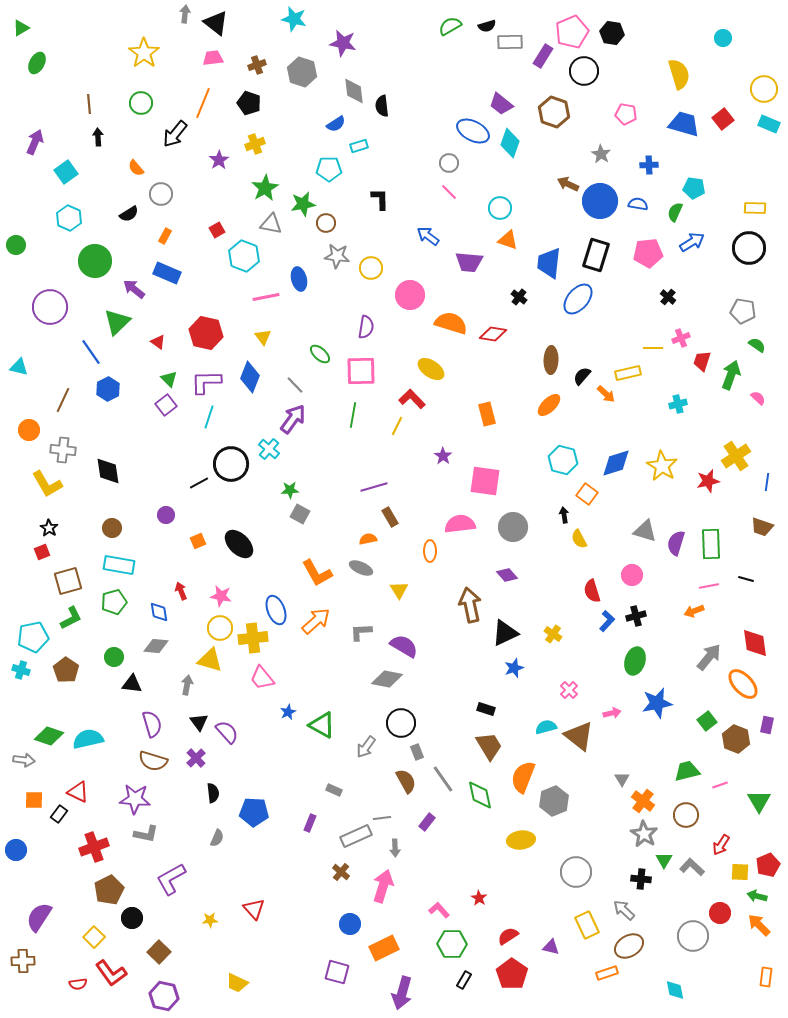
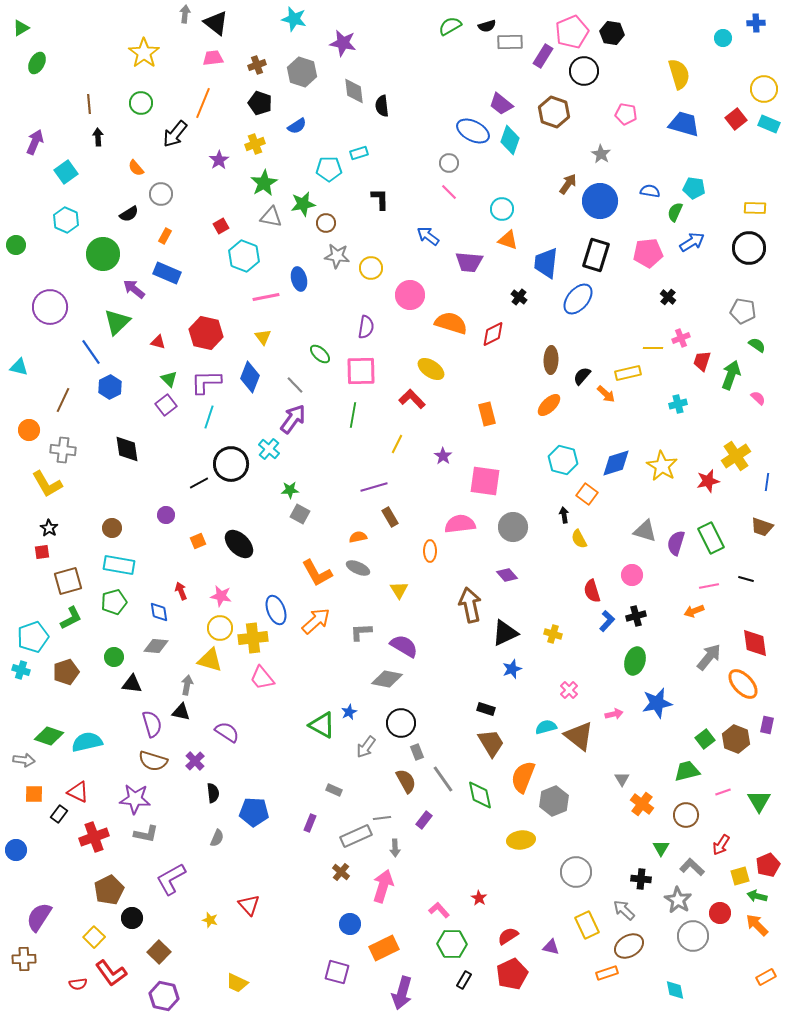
black pentagon at (249, 103): moved 11 px right
red square at (723, 119): moved 13 px right
blue semicircle at (336, 124): moved 39 px left, 2 px down
cyan diamond at (510, 143): moved 3 px up
cyan rectangle at (359, 146): moved 7 px down
blue cross at (649, 165): moved 107 px right, 142 px up
brown arrow at (568, 184): rotated 100 degrees clockwise
green star at (265, 188): moved 1 px left, 5 px up
blue semicircle at (638, 204): moved 12 px right, 13 px up
cyan circle at (500, 208): moved 2 px right, 1 px down
cyan hexagon at (69, 218): moved 3 px left, 2 px down
gray triangle at (271, 224): moved 7 px up
red square at (217, 230): moved 4 px right, 4 px up
green circle at (95, 261): moved 8 px right, 7 px up
blue trapezoid at (549, 263): moved 3 px left
red diamond at (493, 334): rotated 36 degrees counterclockwise
red triangle at (158, 342): rotated 21 degrees counterclockwise
blue hexagon at (108, 389): moved 2 px right, 2 px up
yellow line at (397, 426): moved 18 px down
black diamond at (108, 471): moved 19 px right, 22 px up
orange semicircle at (368, 539): moved 10 px left, 2 px up
green rectangle at (711, 544): moved 6 px up; rotated 24 degrees counterclockwise
red square at (42, 552): rotated 14 degrees clockwise
gray ellipse at (361, 568): moved 3 px left
yellow cross at (553, 634): rotated 18 degrees counterclockwise
cyan pentagon at (33, 637): rotated 8 degrees counterclockwise
blue star at (514, 668): moved 2 px left, 1 px down
brown pentagon at (66, 670): moved 2 px down; rotated 20 degrees clockwise
blue star at (288, 712): moved 61 px right
pink arrow at (612, 713): moved 2 px right, 1 px down
green square at (707, 721): moved 2 px left, 18 px down
black triangle at (199, 722): moved 18 px left, 10 px up; rotated 42 degrees counterclockwise
purple semicircle at (227, 732): rotated 15 degrees counterclockwise
cyan semicircle at (88, 739): moved 1 px left, 3 px down
brown trapezoid at (489, 746): moved 2 px right, 3 px up
purple cross at (196, 758): moved 1 px left, 3 px down
pink line at (720, 785): moved 3 px right, 7 px down
orange square at (34, 800): moved 6 px up
orange cross at (643, 801): moved 1 px left, 3 px down
purple rectangle at (427, 822): moved 3 px left, 2 px up
gray star at (644, 834): moved 34 px right, 66 px down
red cross at (94, 847): moved 10 px up
green triangle at (664, 860): moved 3 px left, 12 px up
yellow square at (740, 872): moved 4 px down; rotated 18 degrees counterclockwise
red triangle at (254, 909): moved 5 px left, 4 px up
yellow star at (210, 920): rotated 21 degrees clockwise
orange arrow at (759, 925): moved 2 px left
brown cross at (23, 961): moved 1 px right, 2 px up
red pentagon at (512, 974): rotated 12 degrees clockwise
orange rectangle at (766, 977): rotated 54 degrees clockwise
